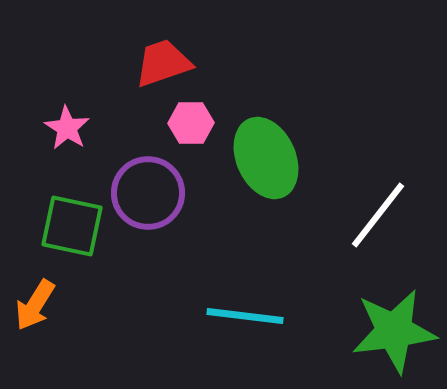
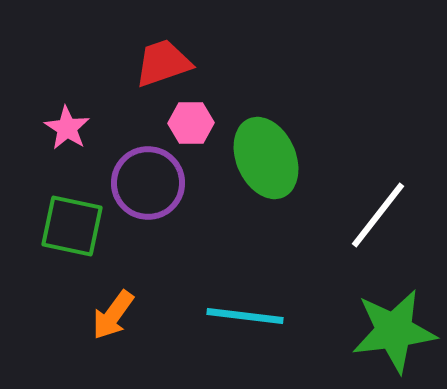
purple circle: moved 10 px up
orange arrow: moved 78 px right, 10 px down; rotated 4 degrees clockwise
